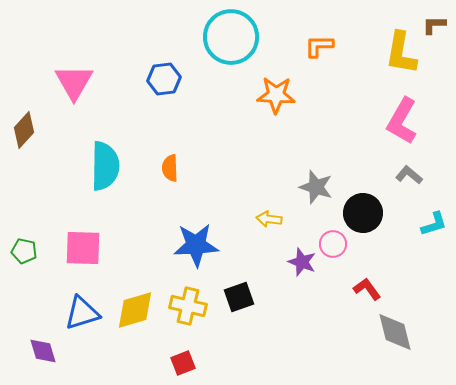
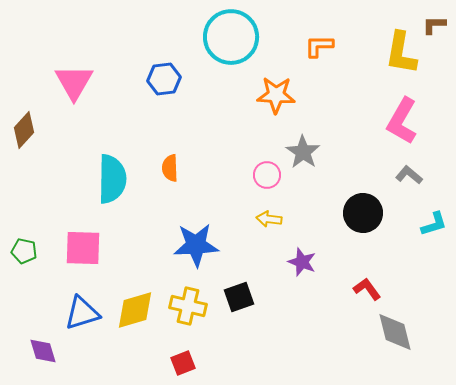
cyan semicircle: moved 7 px right, 13 px down
gray star: moved 13 px left, 35 px up; rotated 16 degrees clockwise
pink circle: moved 66 px left, 69 px up
